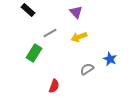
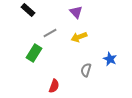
gray semicircle: moved 1 px left, 1 px down; rotated 40 degrees counterclockwise
